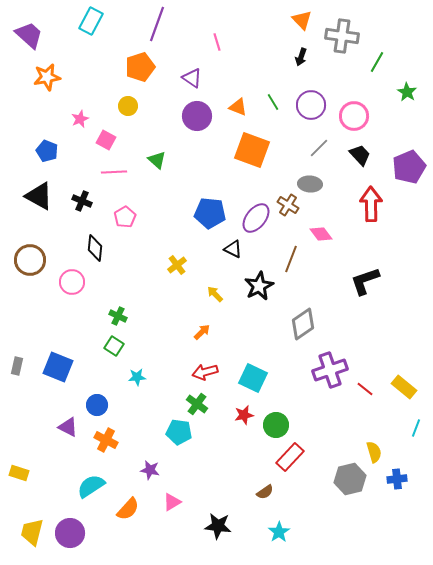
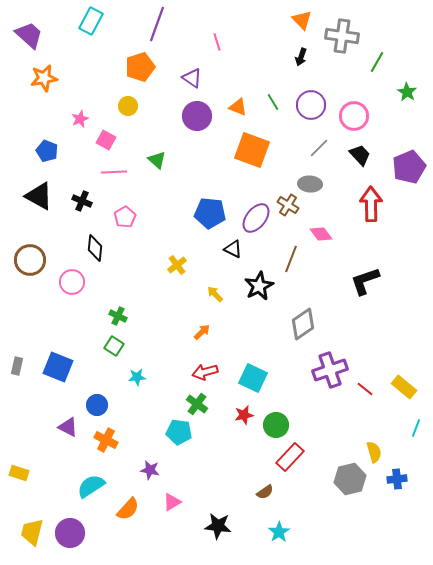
orange star at (47, 77): moved 3 px left, 1 px down
